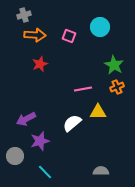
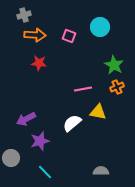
red star: moved 1 px left, 1 px up; rotated 28 degrees clockwise
yellow triangle: rotated 12 degrees clockwise
gray circle: moved 4 px left, 2 px down
